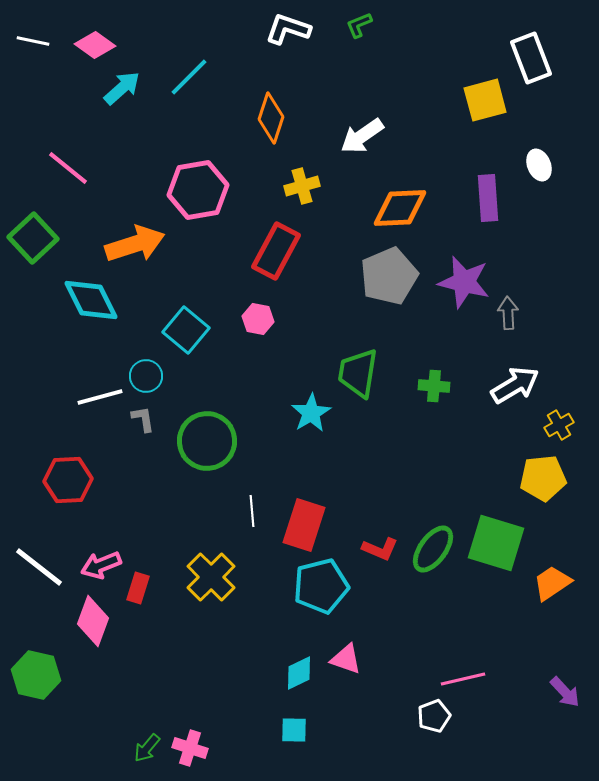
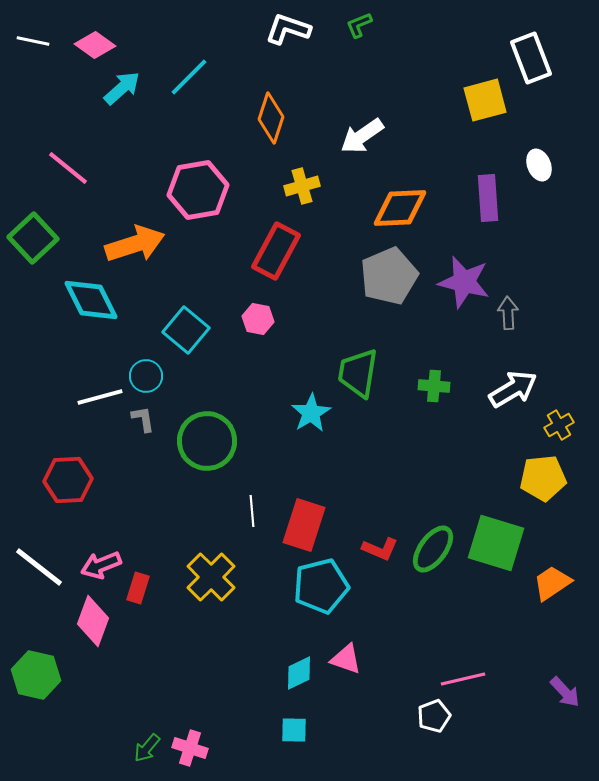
white arrow at (515, 385): moved 2 px left, 4 px down
